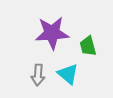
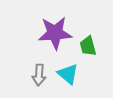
purple star: moved 3 px right
gray arrow: moved 1 px right
